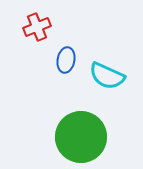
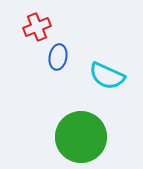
blue ellipse: moved 8 px left, 3 px up
